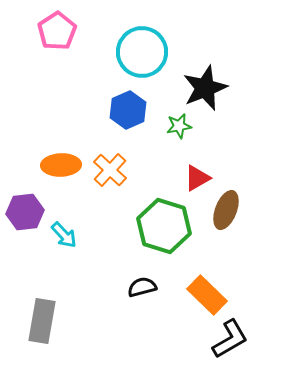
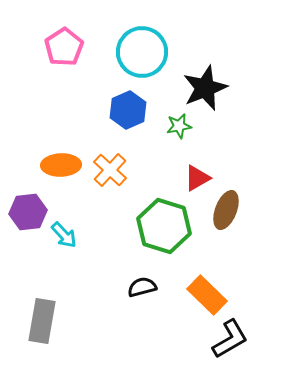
pink pentagon: moved 7 px right, 16 px down
purple hexagon: moved 3 px right
